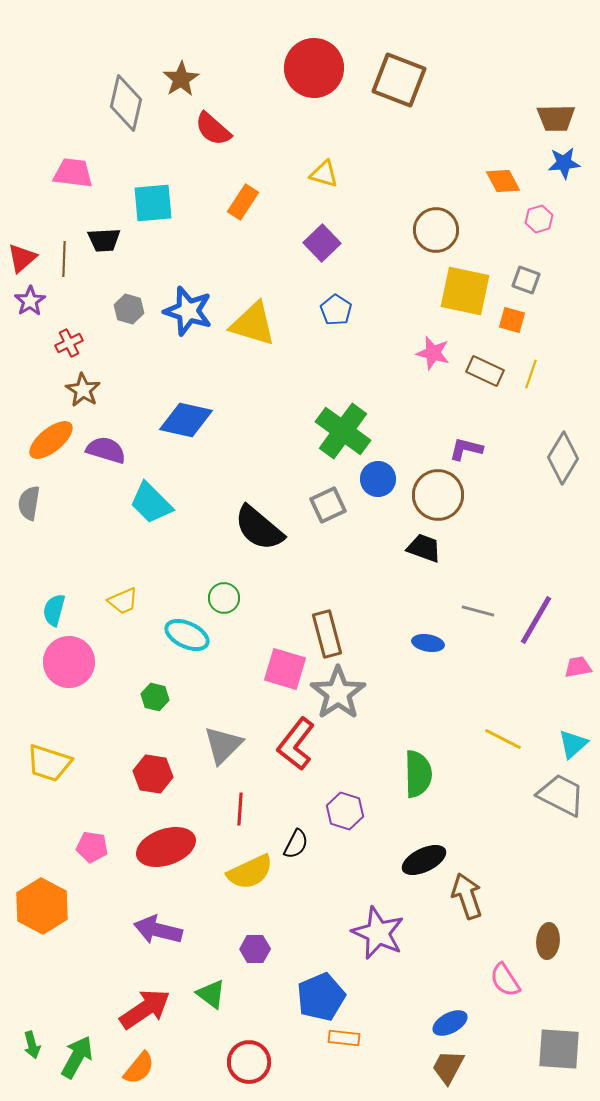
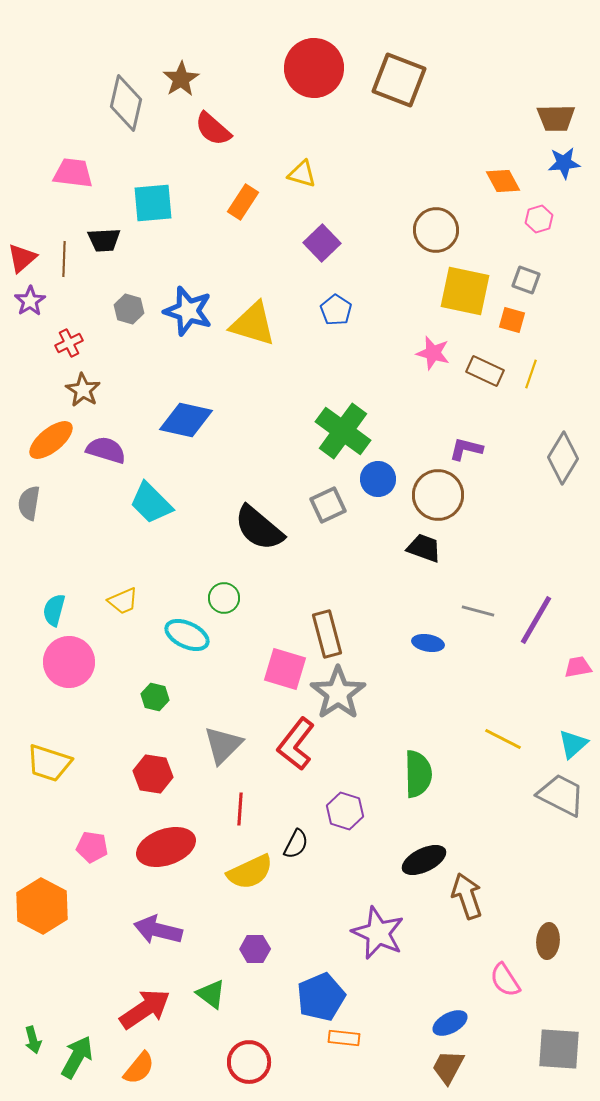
yellow triangle at (324, 174): moved 22 px left
green arrow at (32, 1045): moved 1 px right, 5 px up
